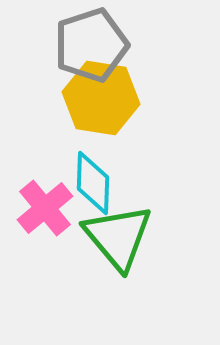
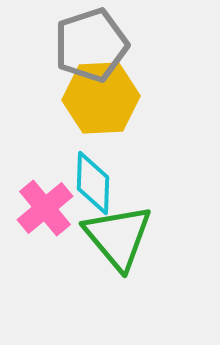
yellow hexagon: rotated 12 degrees counterclockwise
